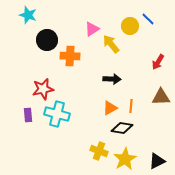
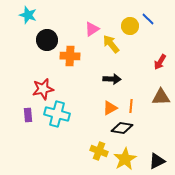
red arrow: moved 2 px right
